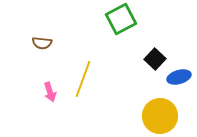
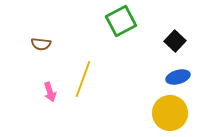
green square: moved 2 px down
brown semicircle: moved 1 px left, 1 px down
black square: moved 20 px right, 18 px up
blue ellipse: moved 1 px left
yellow circle: moved 10 px right, 3 px up
